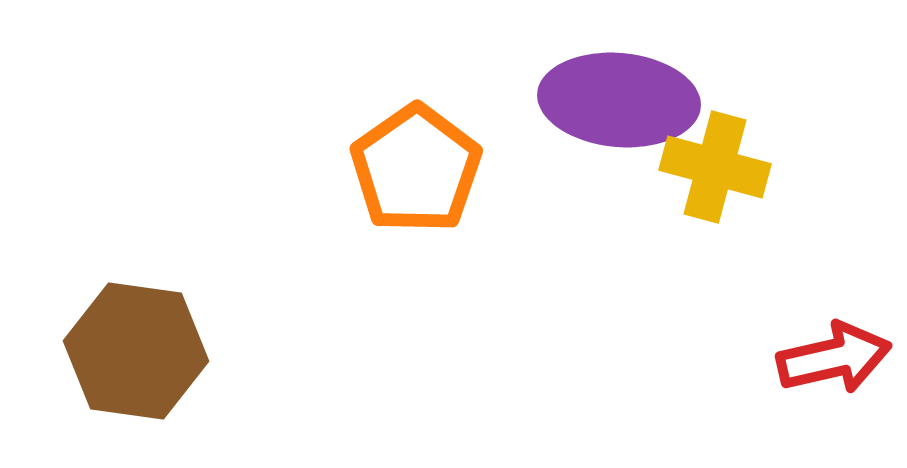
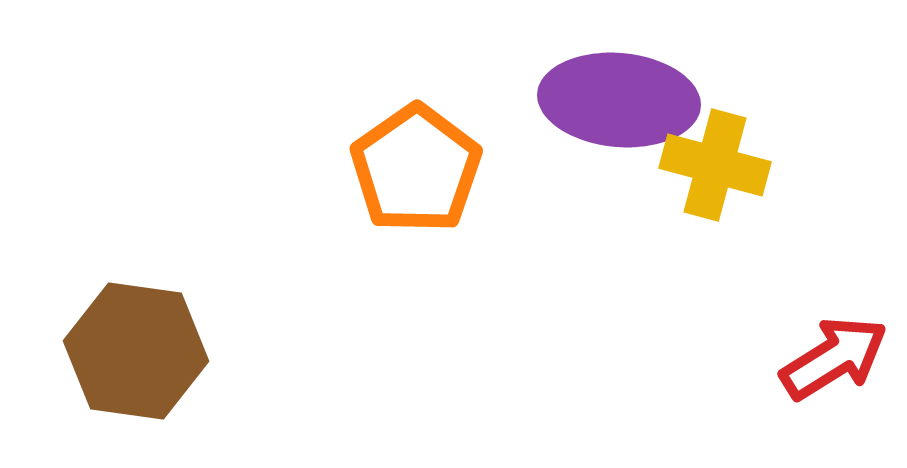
yellow cross: moved 2 px up
red arrow: rotated 19 degrees counterclockwise
